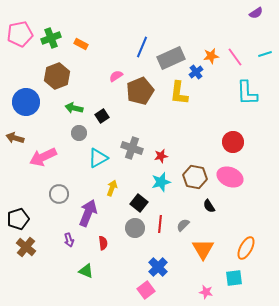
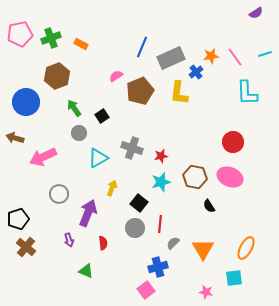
green arrow at (74, 108): rotated 42 degrees clockwise
gray semicircle at (183, 225): moved 10 px left, 18 px down
blue cross at (158, 267): rotated 30 degrees clockwise
